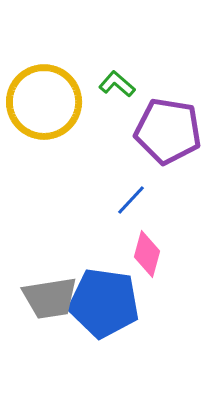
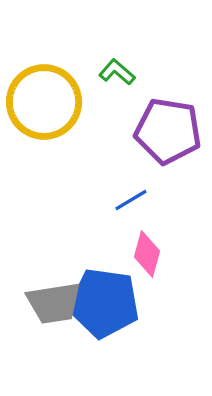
green L-shape: moved 12 px up
blue line: rotated 16 degrees clockwise
gray trapezoid: moved 4 px right, 5 px down
